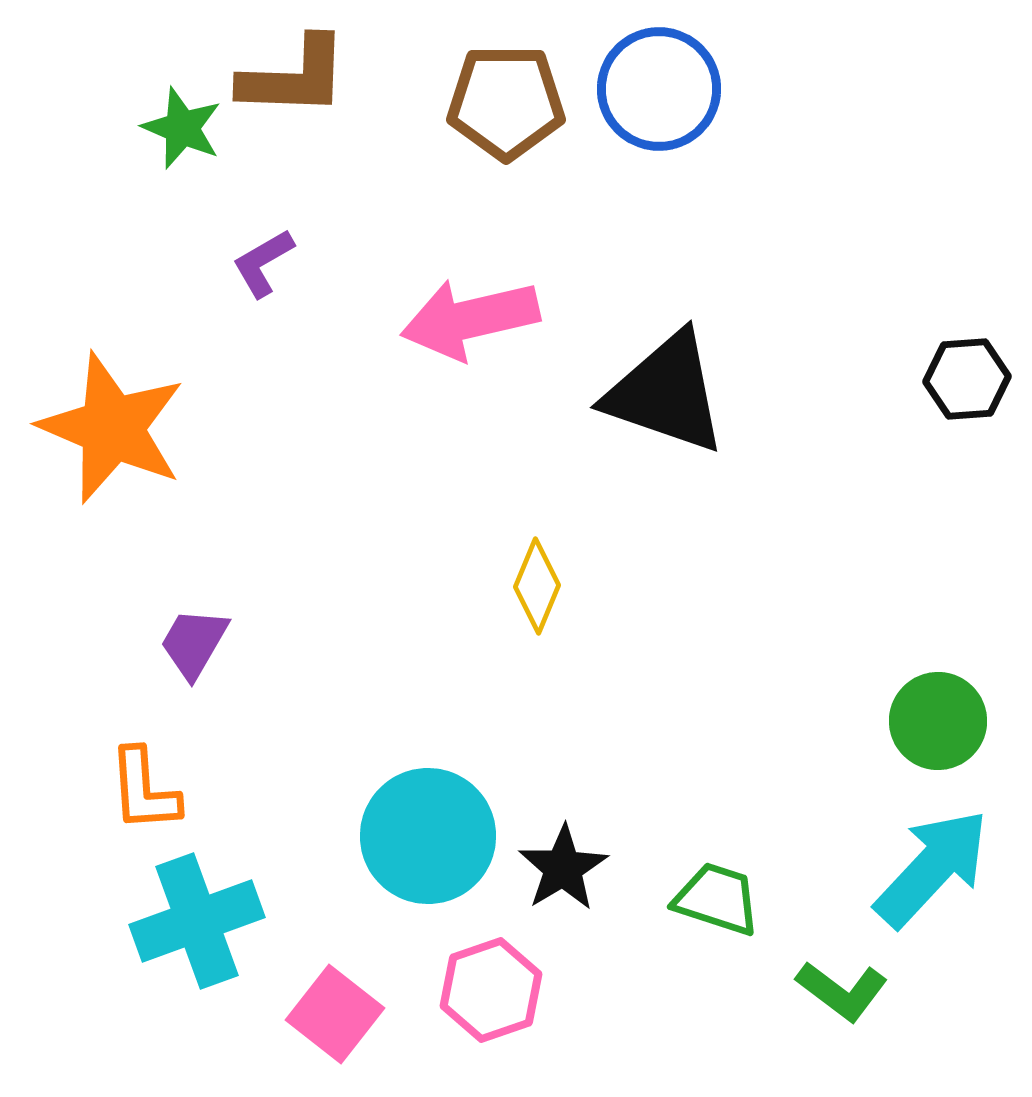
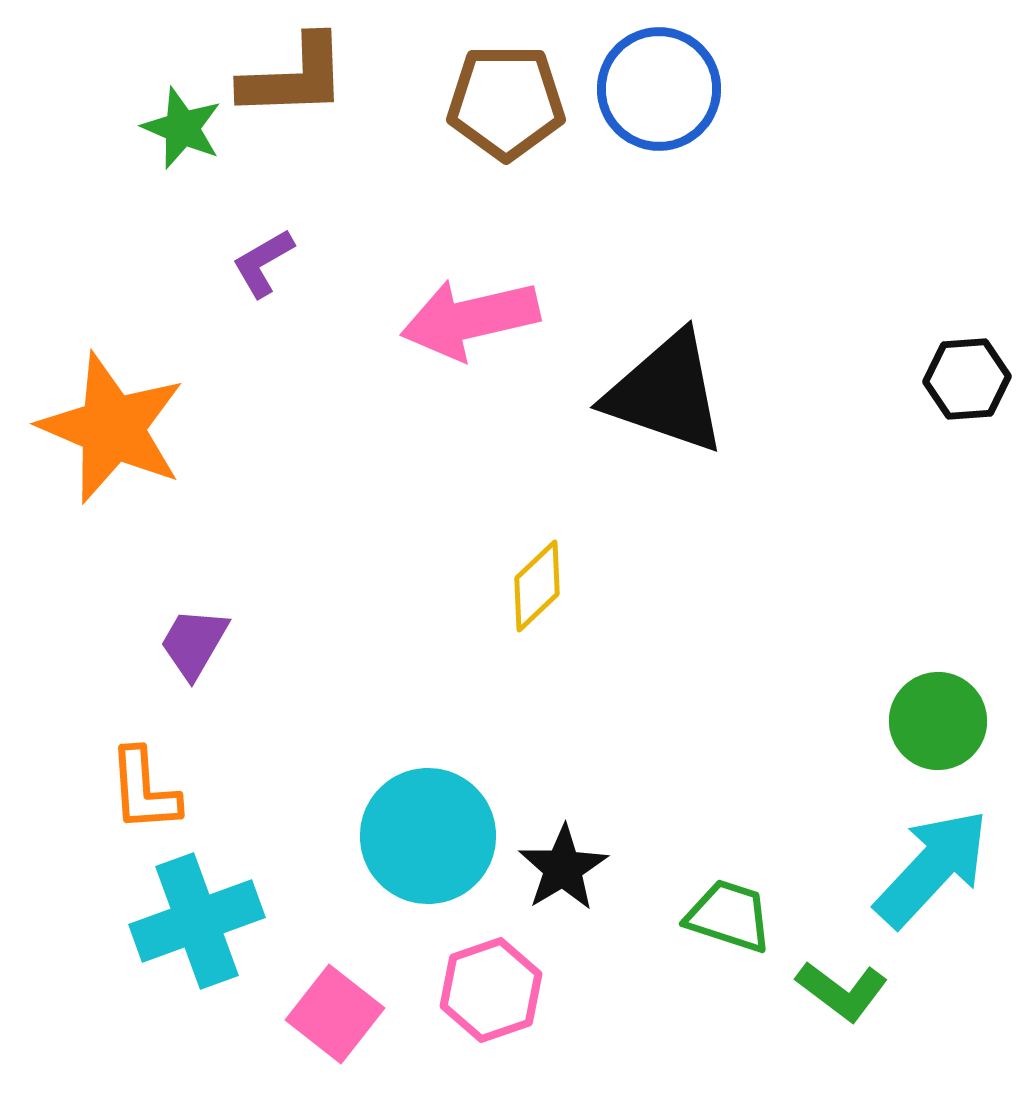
brown L-shape: rotated 4 degrees counterclockwise
yellow diamond: rotated 24 degrees clockwise
green trapezoid: moved 12 px right, 17 px down
